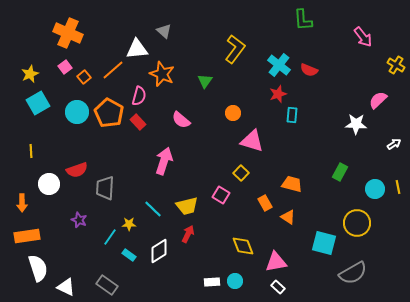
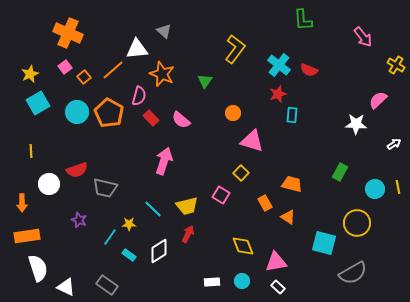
red rectangle at (138, 122): moved 13 px right, 4 px up
gray trapezoid at (105, 188): rotated 80 degrees counterclockwise
cyan circle at (235, 281): moved 7 px right
